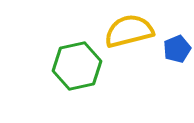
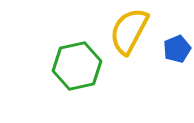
yellow semicircle: rotated 48 degrees counterclockwise
